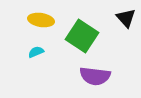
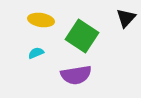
black triangle: rotated 25 degrees clockwise
cyan semicircle: moved 1 px down
purple semicircle: moved 19 px left, 1 px up; rotated 16 degrees counterclockwise
